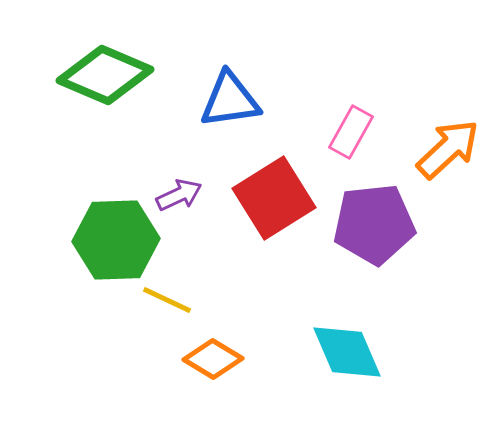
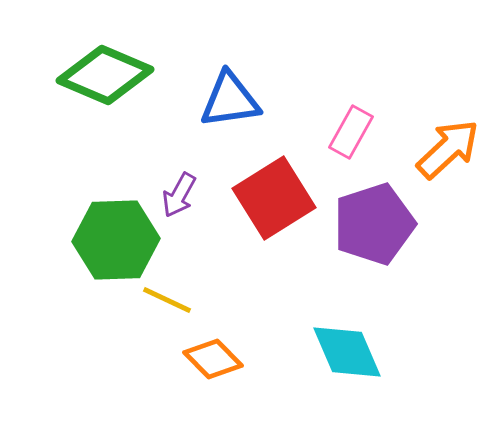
purple arrow: rotated 144 degrees clockwise
purple pentagon: rotated 12 degrees counterclockwise
orange diamond: rotated 14 degrees clockwise
